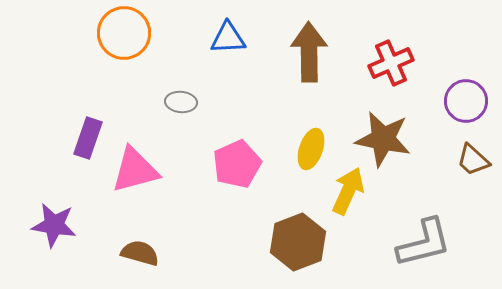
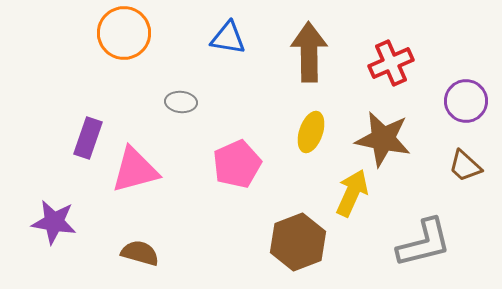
blue triangle: rotated 12 degrees clockwise
yellow ellipse: moved 17 px up
brown trapezoid: moved 8 px left, 6 px down
yellow arrow: moved 4 px right, 2 px down
purple star: moved 3 px up
